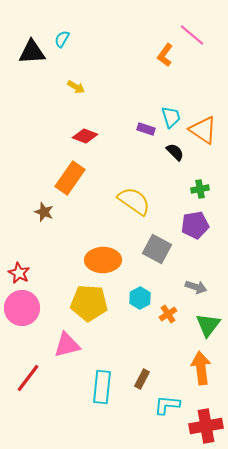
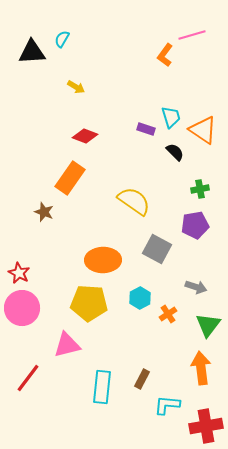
pink line: rotated 56 degrees counterclockwise
